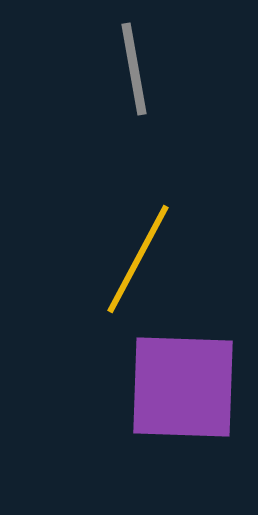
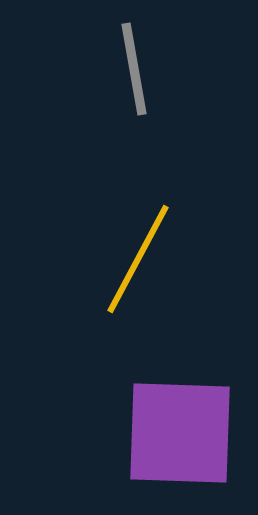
purple square: moved 3 px left, 46 px down
